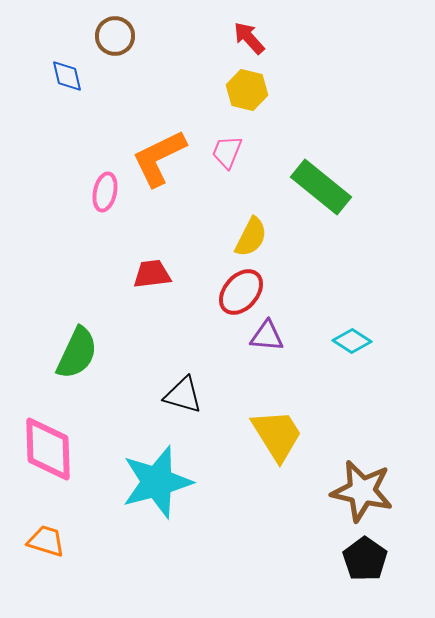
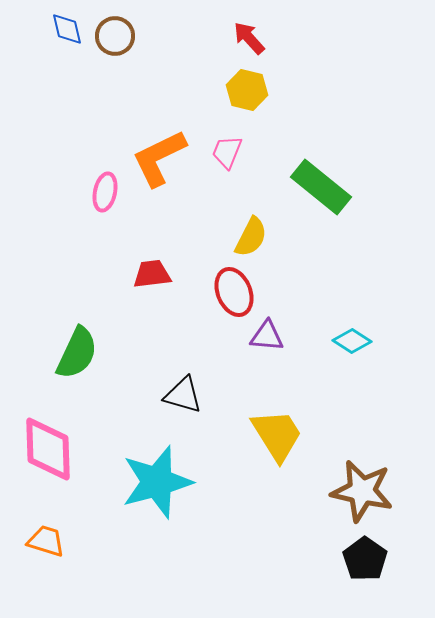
blue diamond: moved 47 px up
red ellipse: moved 7 px left; rotated 63 degrees counterclockwise
